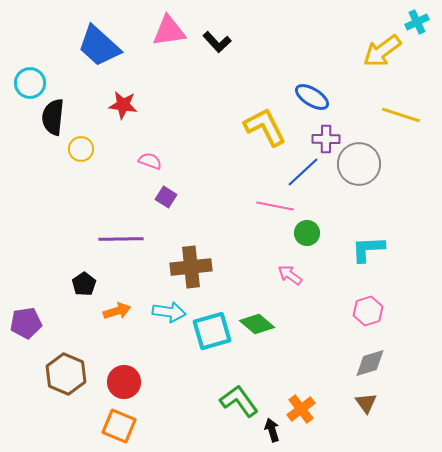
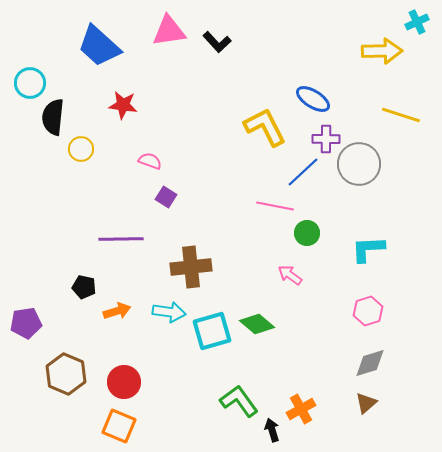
yellow arrow: rotated 144 degrees counterclockwise
blue ellipse: moved 1 px right, 2 px down
black pentagon: moved 3 px down; rotated 25 degrees counterclockwise
brown triangle: rotated 25 degrees clockwise
orange cross: rotated 8 degrees clockwise
